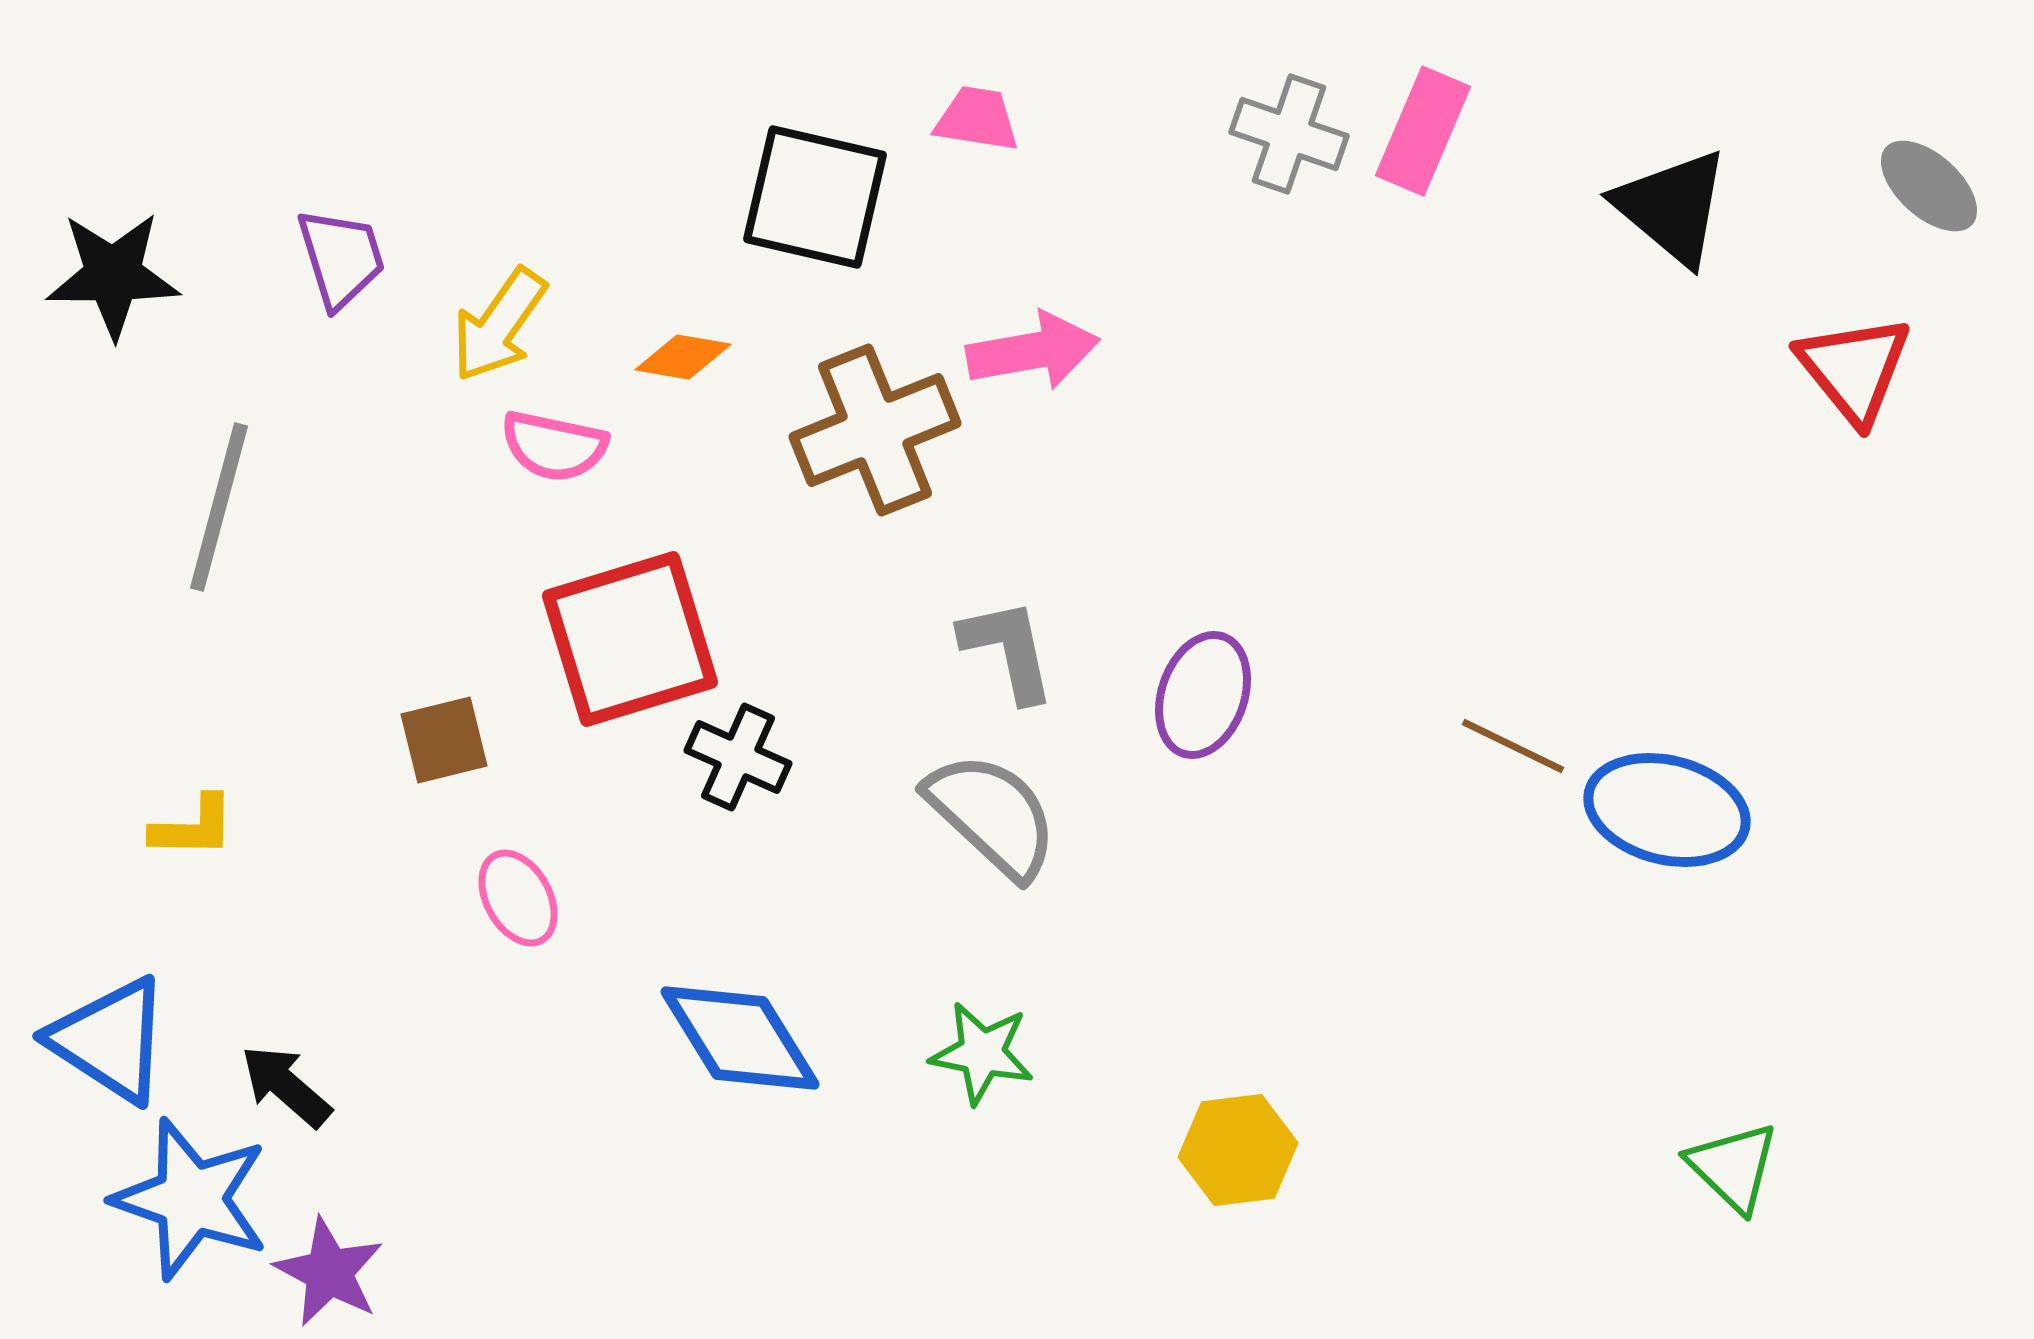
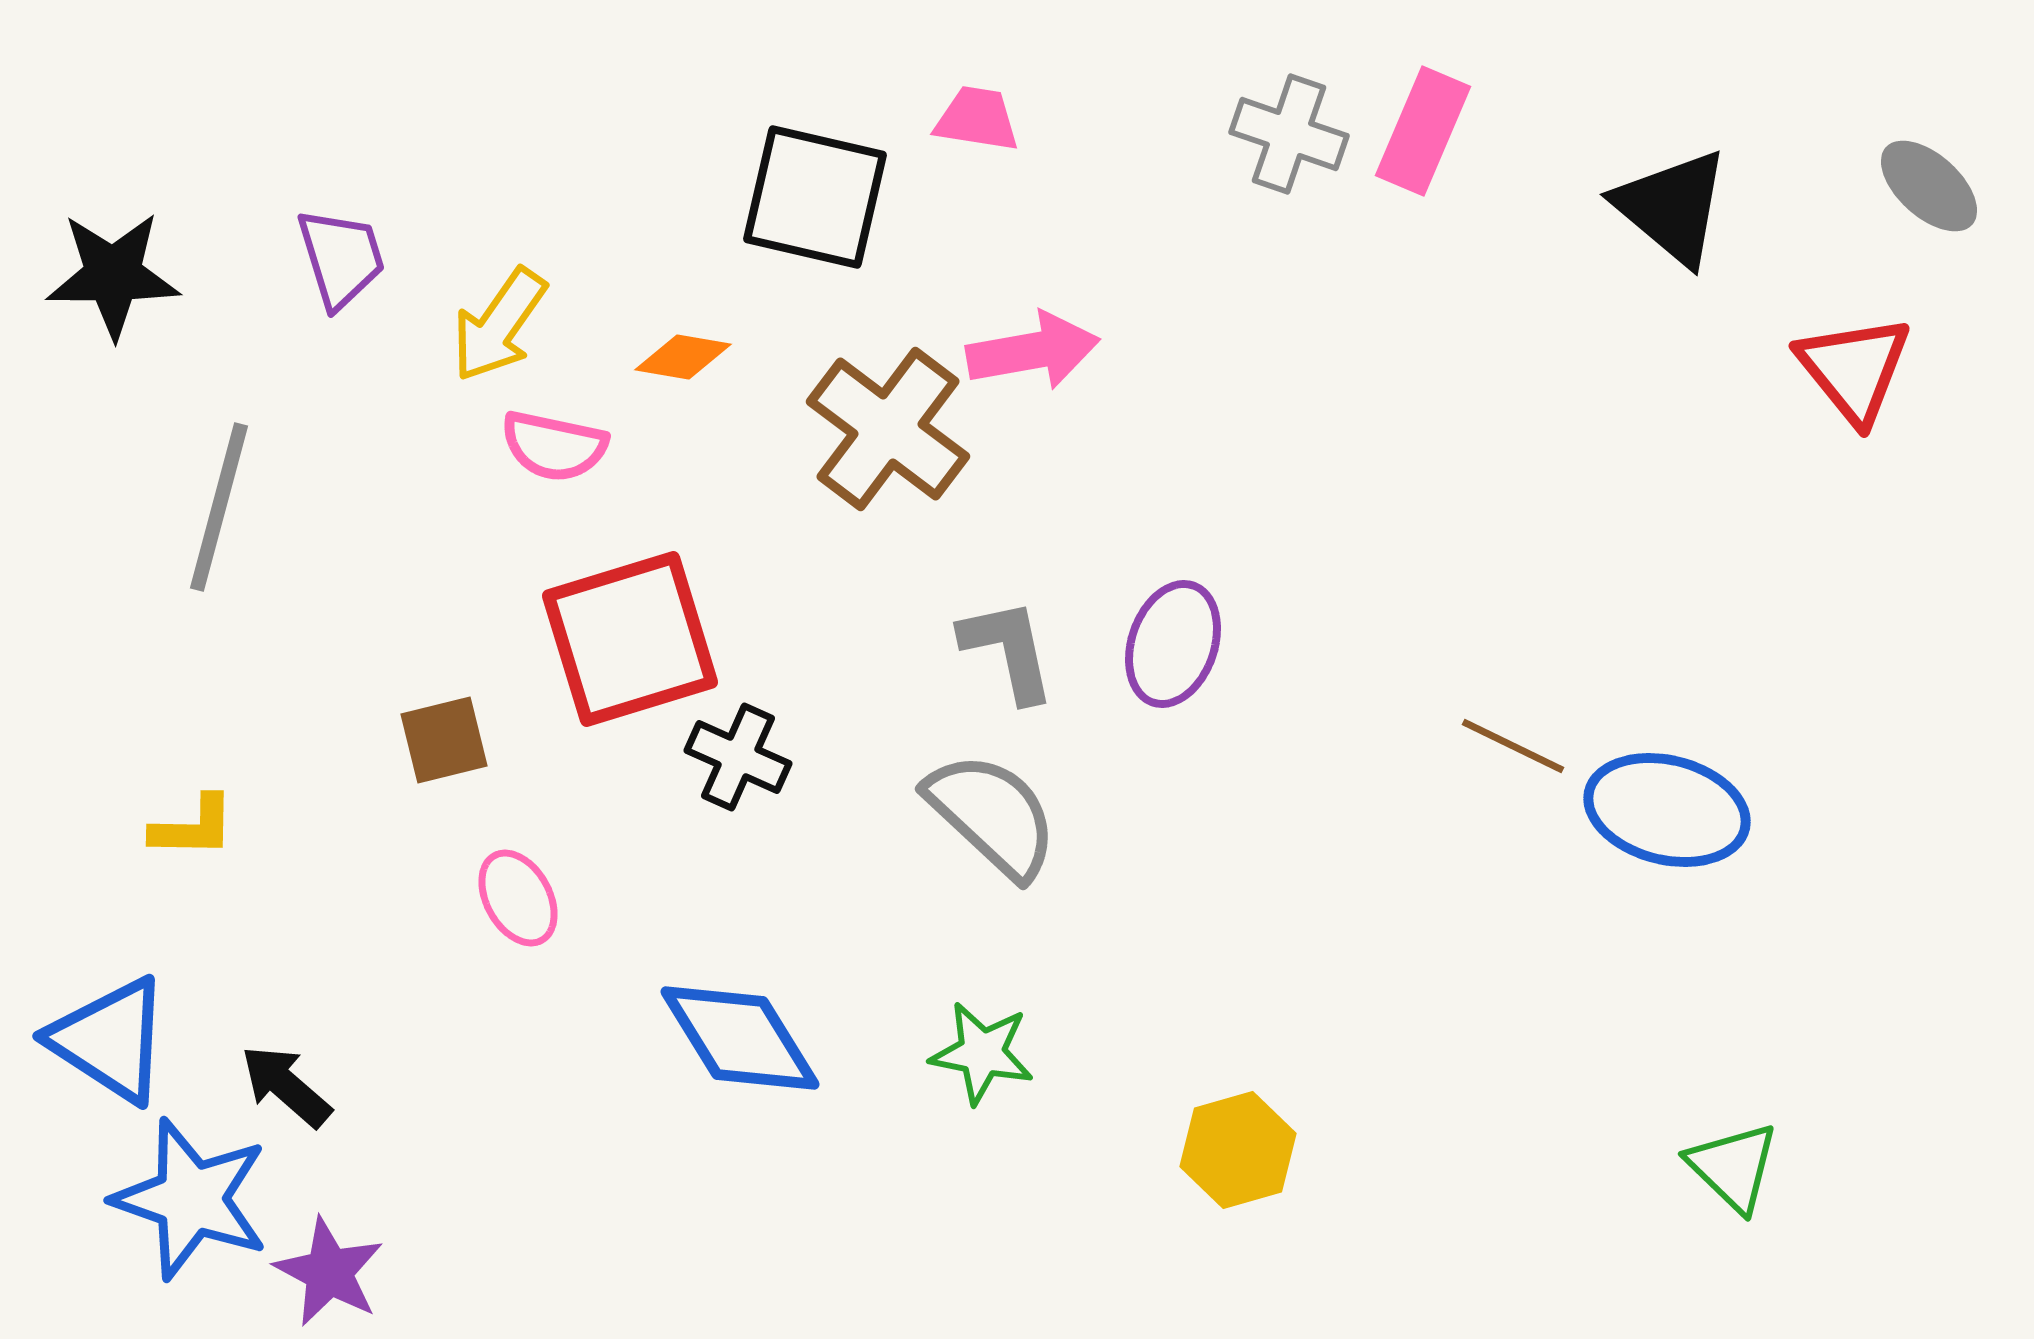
brown cross: moved 13 px right, 1 px up; rotated 31 degrees counterclockwise
purple ellipse: moved 30 px left, 51 px up
yellow hexagon: rotated 9 degrees counterclockwise
